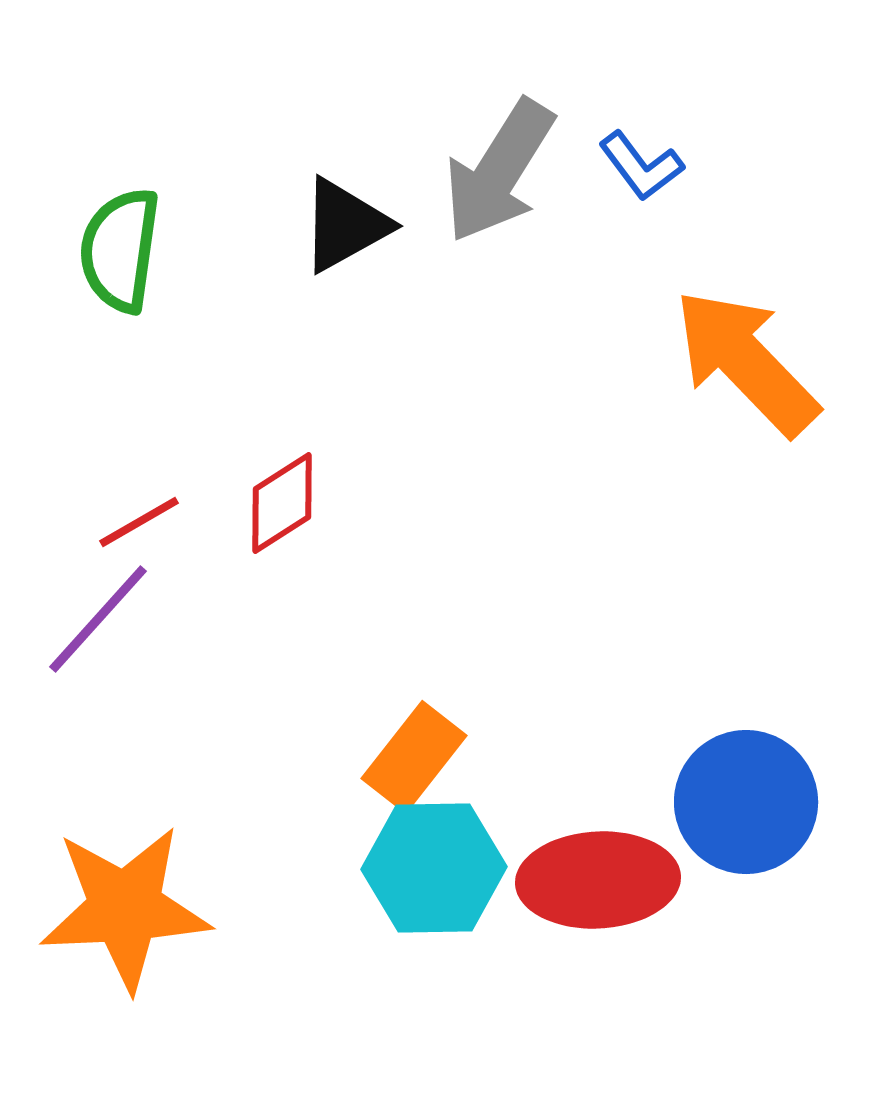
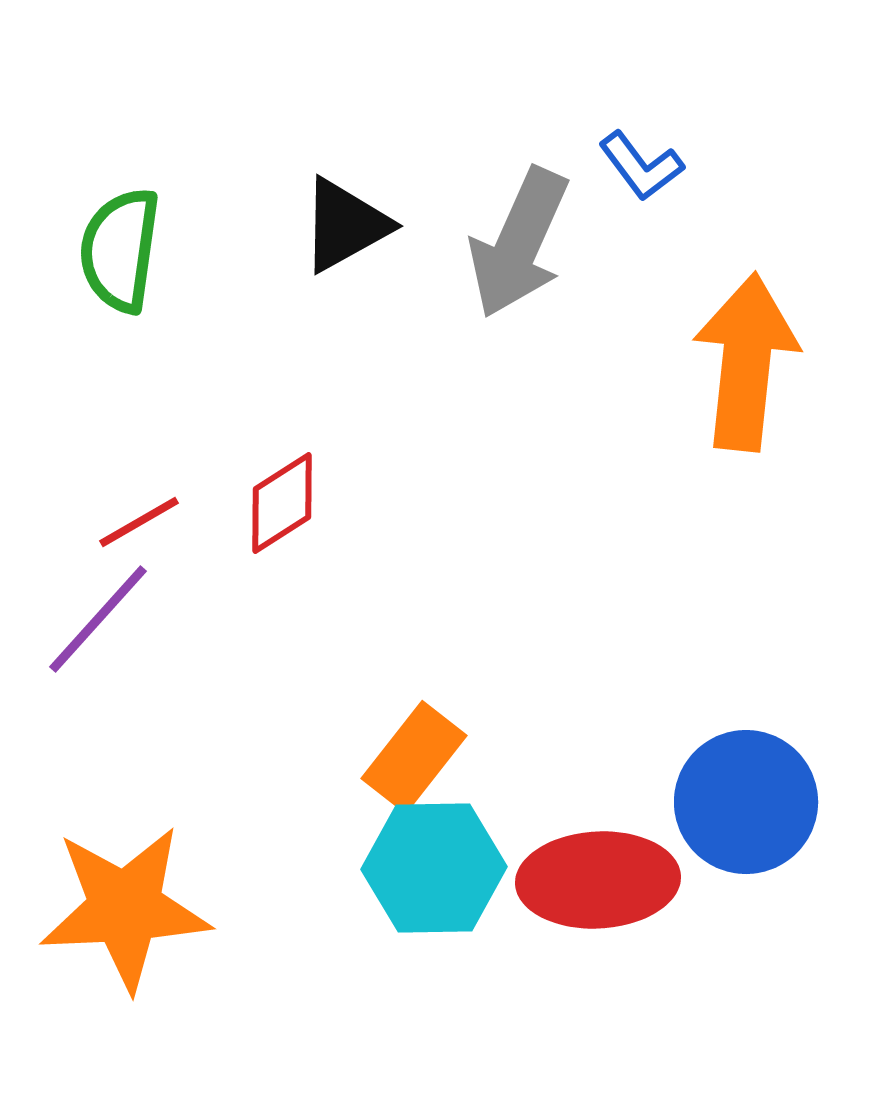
gray arrow: moved 20 px right, 72 px down; rotated 8 degrees counterclockwise
orange arrow: rotated 50 degrees clockwise
